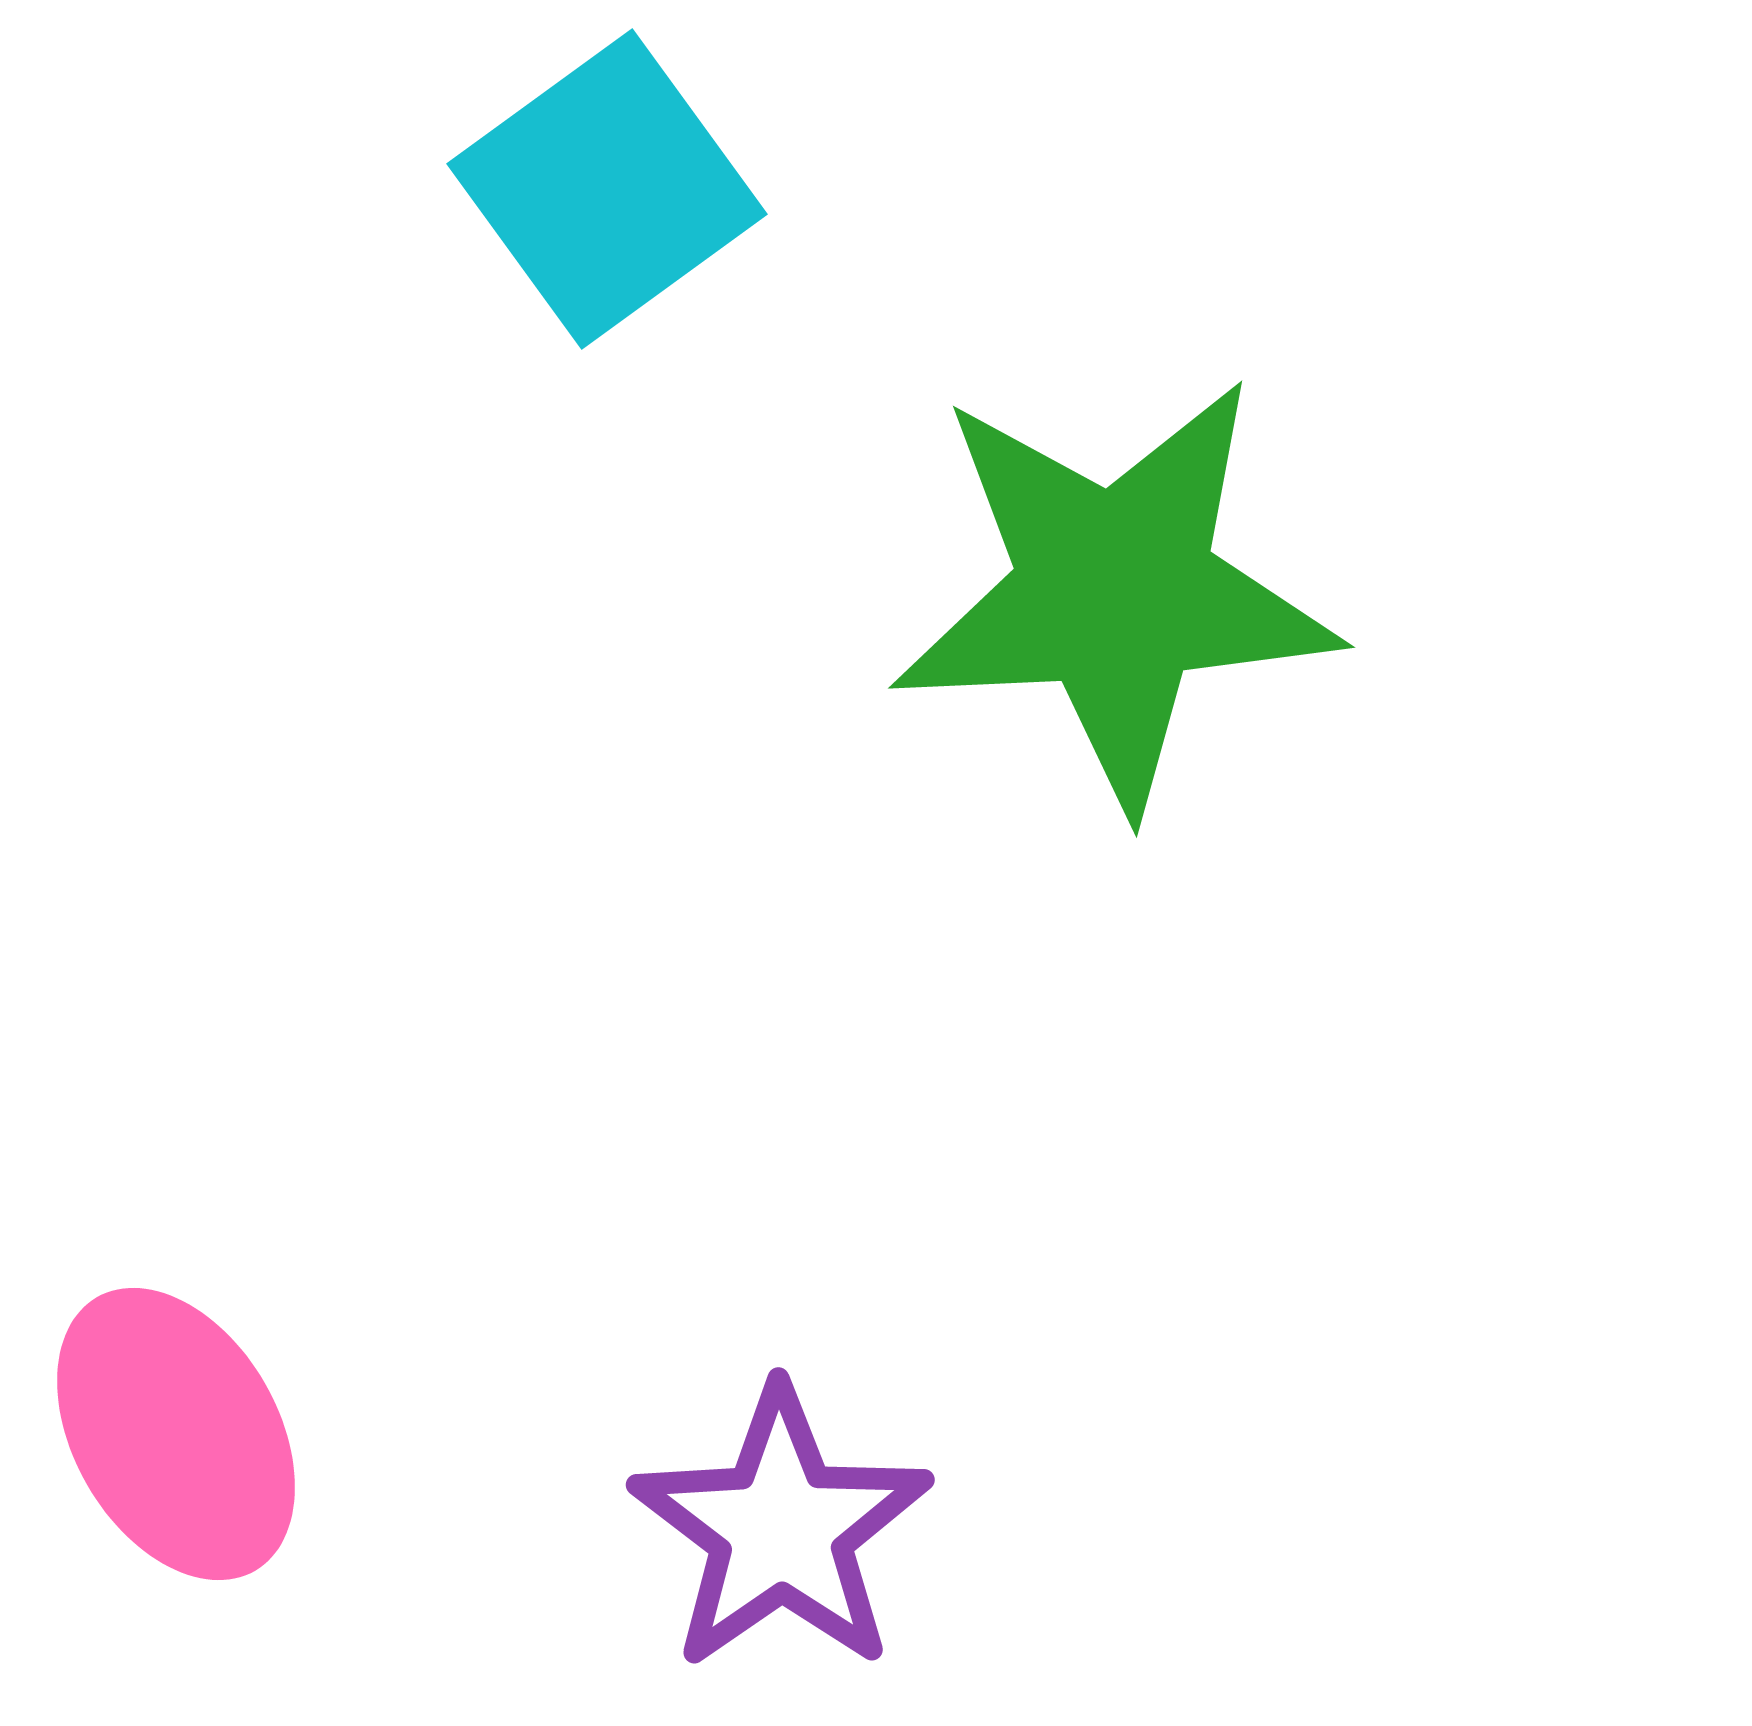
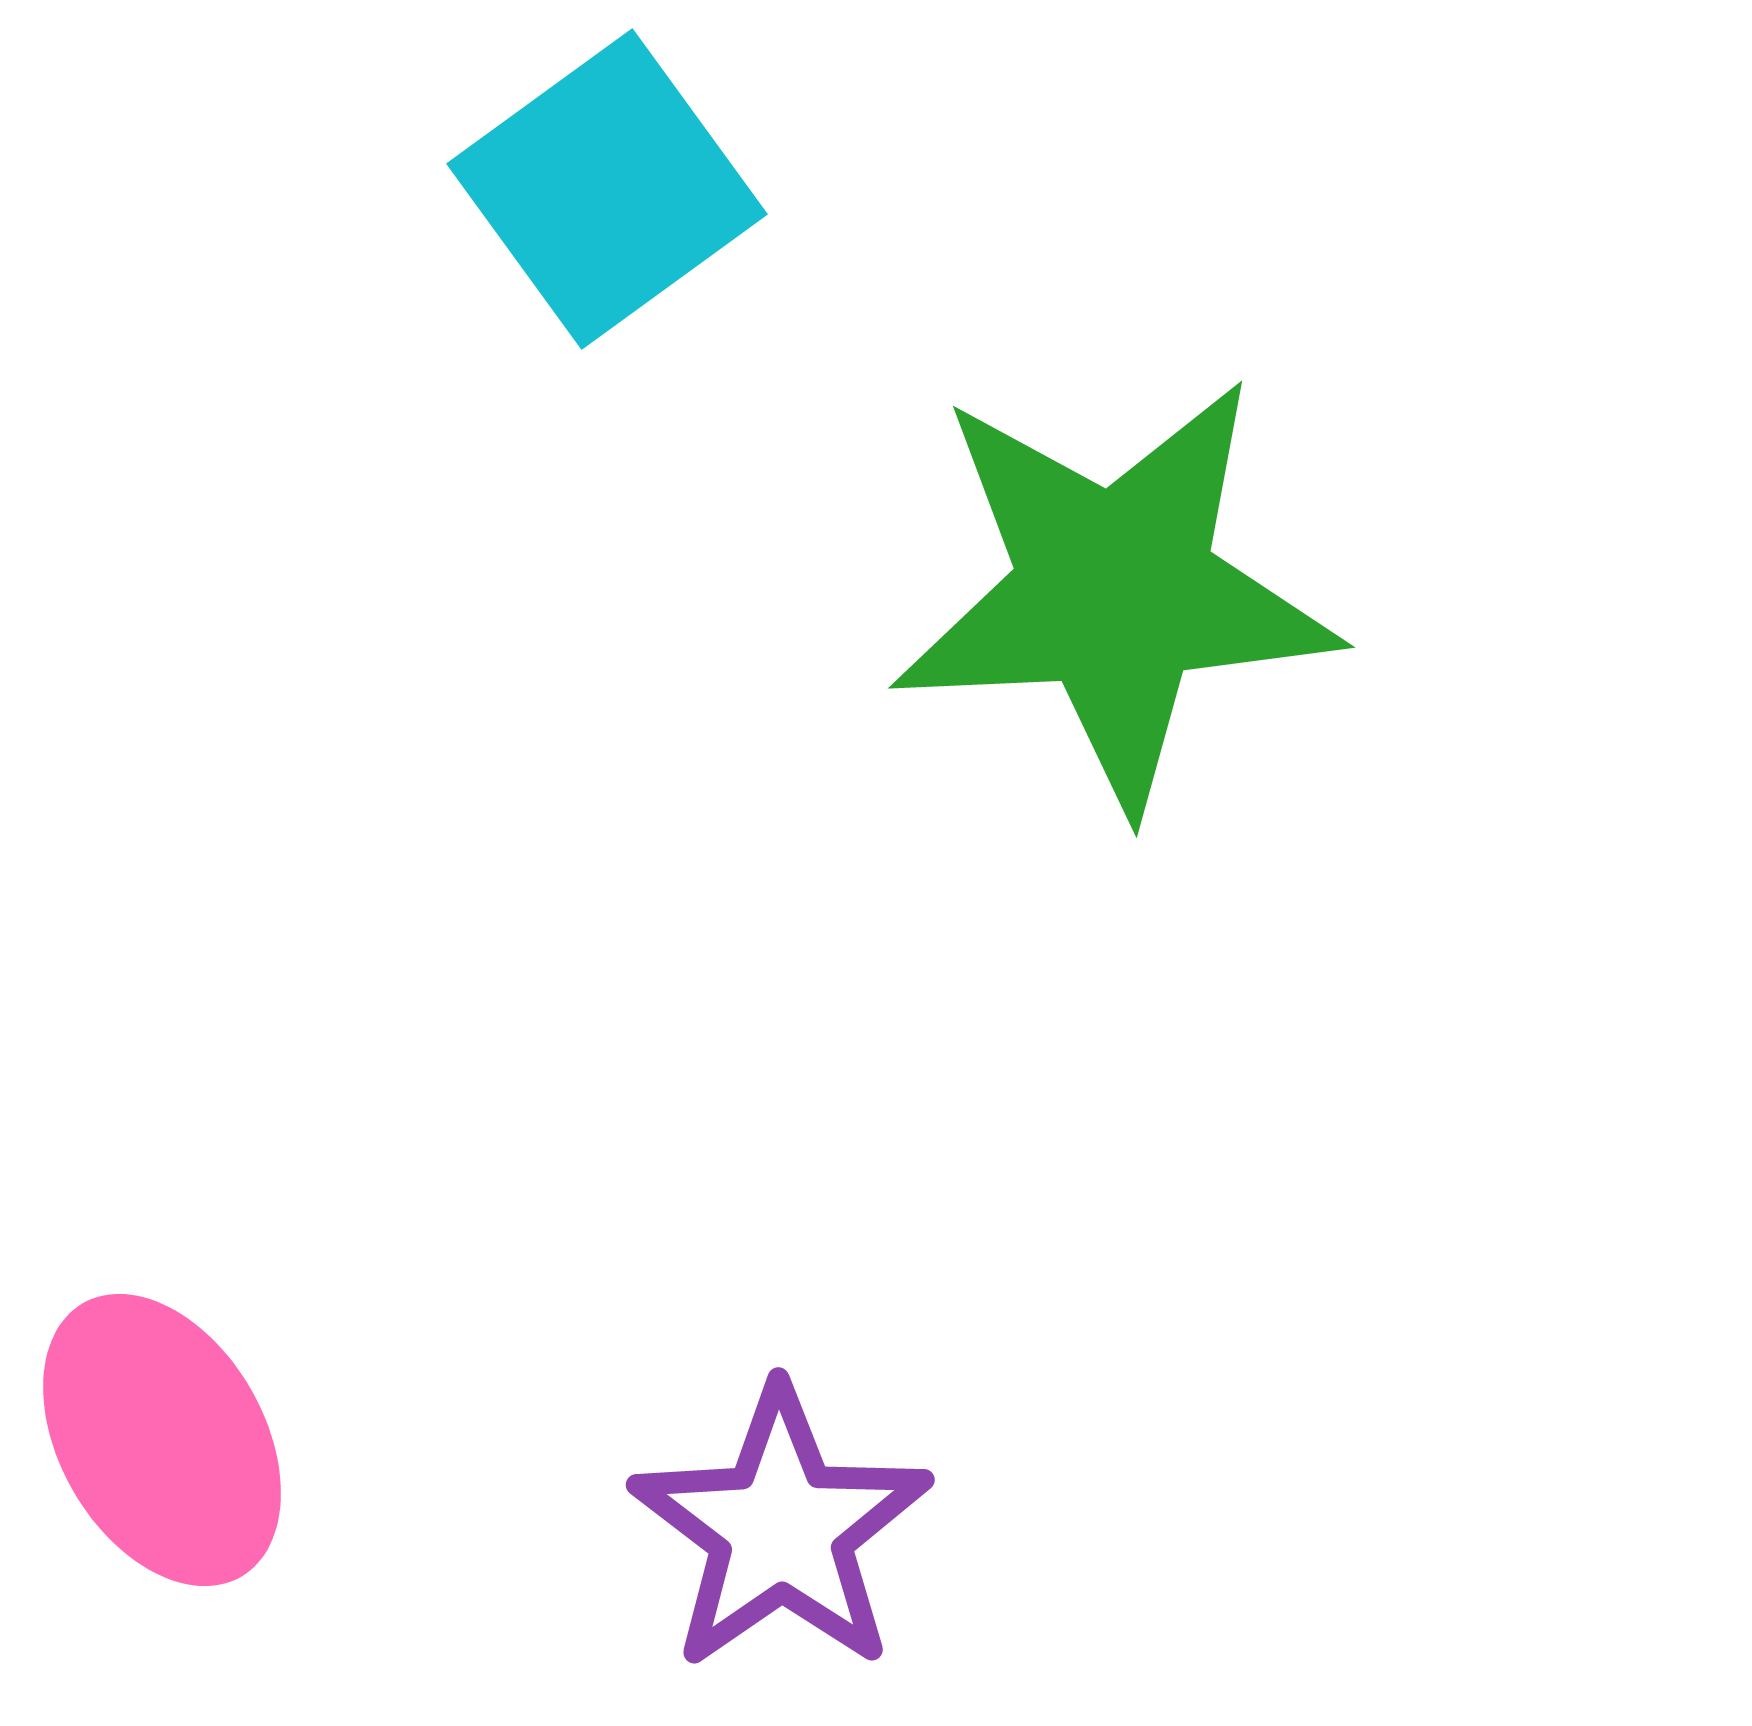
pink ellipse: moved 14 px left, 6 px down
